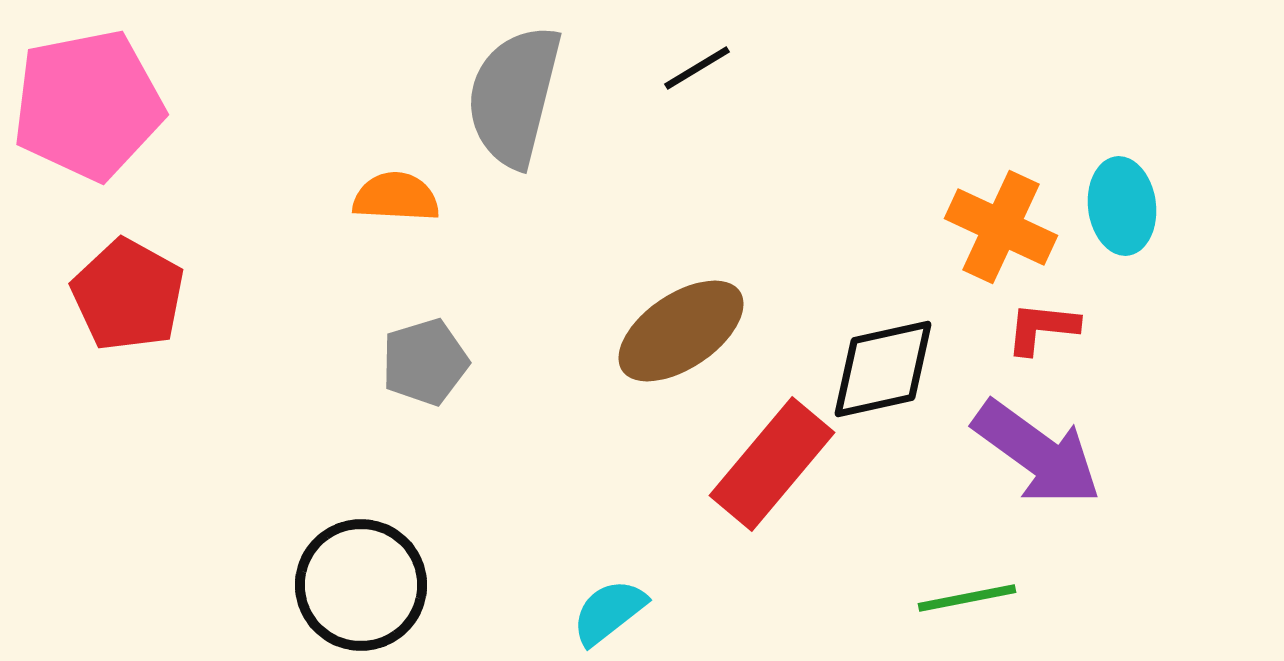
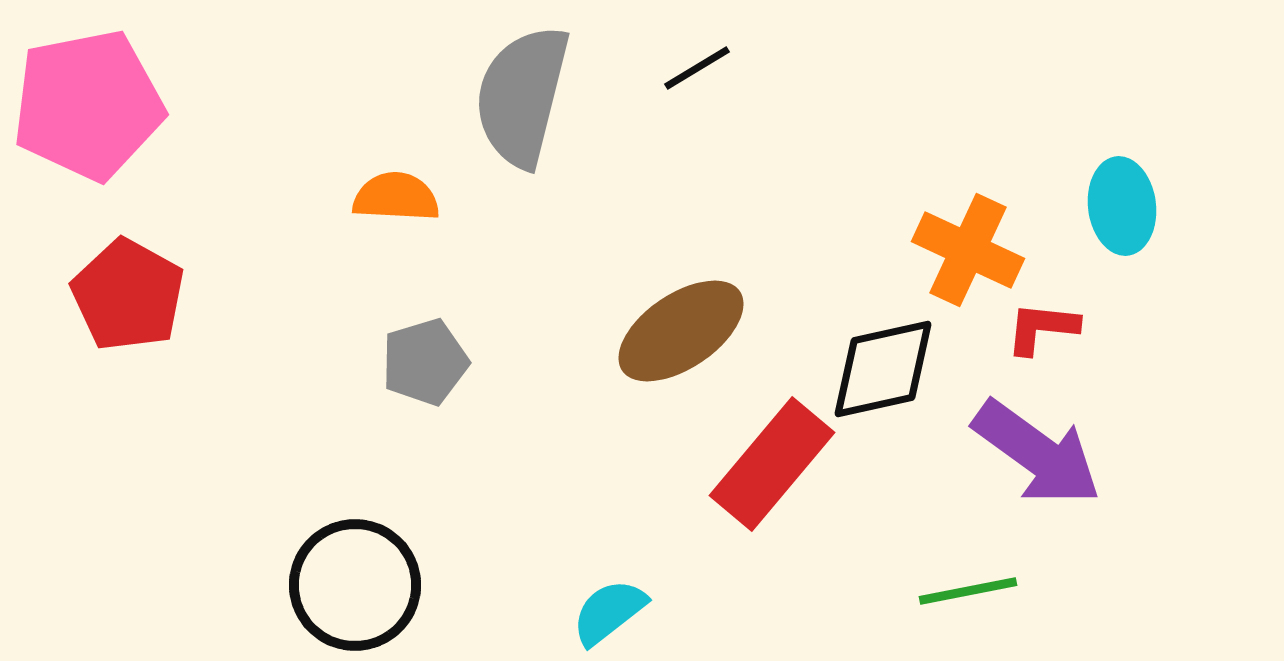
gray semicircle: moved 8 px right
orange cross: moved 33 px left, 23 px down
black circle: moved 6 px left
green line: moved 1 px right, 7 px up
